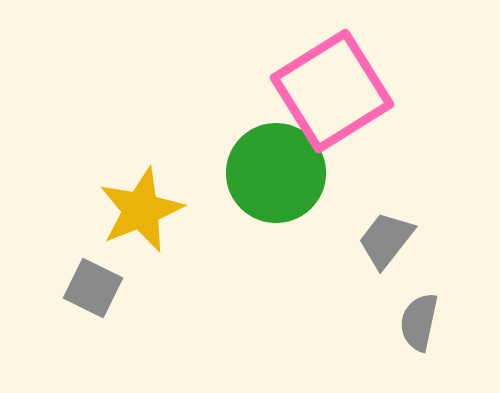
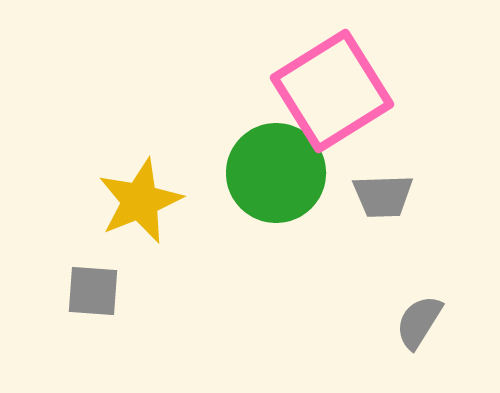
yellow star: moved 1 px left, 9 px up
gray trapezoid: moved 3 px left, 44 px up; rotated 130 degrees counterclockwise
gray square: moved 3 px down; rotated 22 degrees counterclockwise
gray semicircle: rotated 20 degrees clockwise
